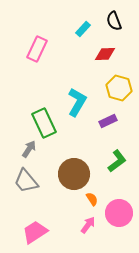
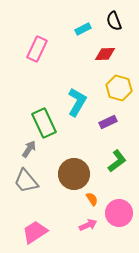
cyan rectangle: rotated 21 degrees clockwise
purple rectangle: moved 1 px down
pink arrow: rotated 30 degrees clockwise
